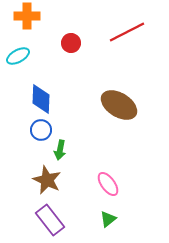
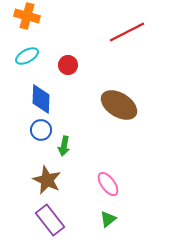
orange cross: rotated 15 degrees clockwise
red circle: moved 3 px left, 22 px down
cyan ellipse: moved 9 px right
green arrow: moved 4 px right, 4 px up
